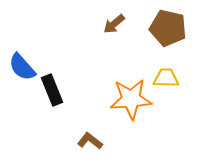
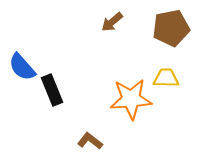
brown arrow: moved 2 px left, 2 px up
brown pentagon: moved 3 px right; rotated 24 degrees counterclockwise
